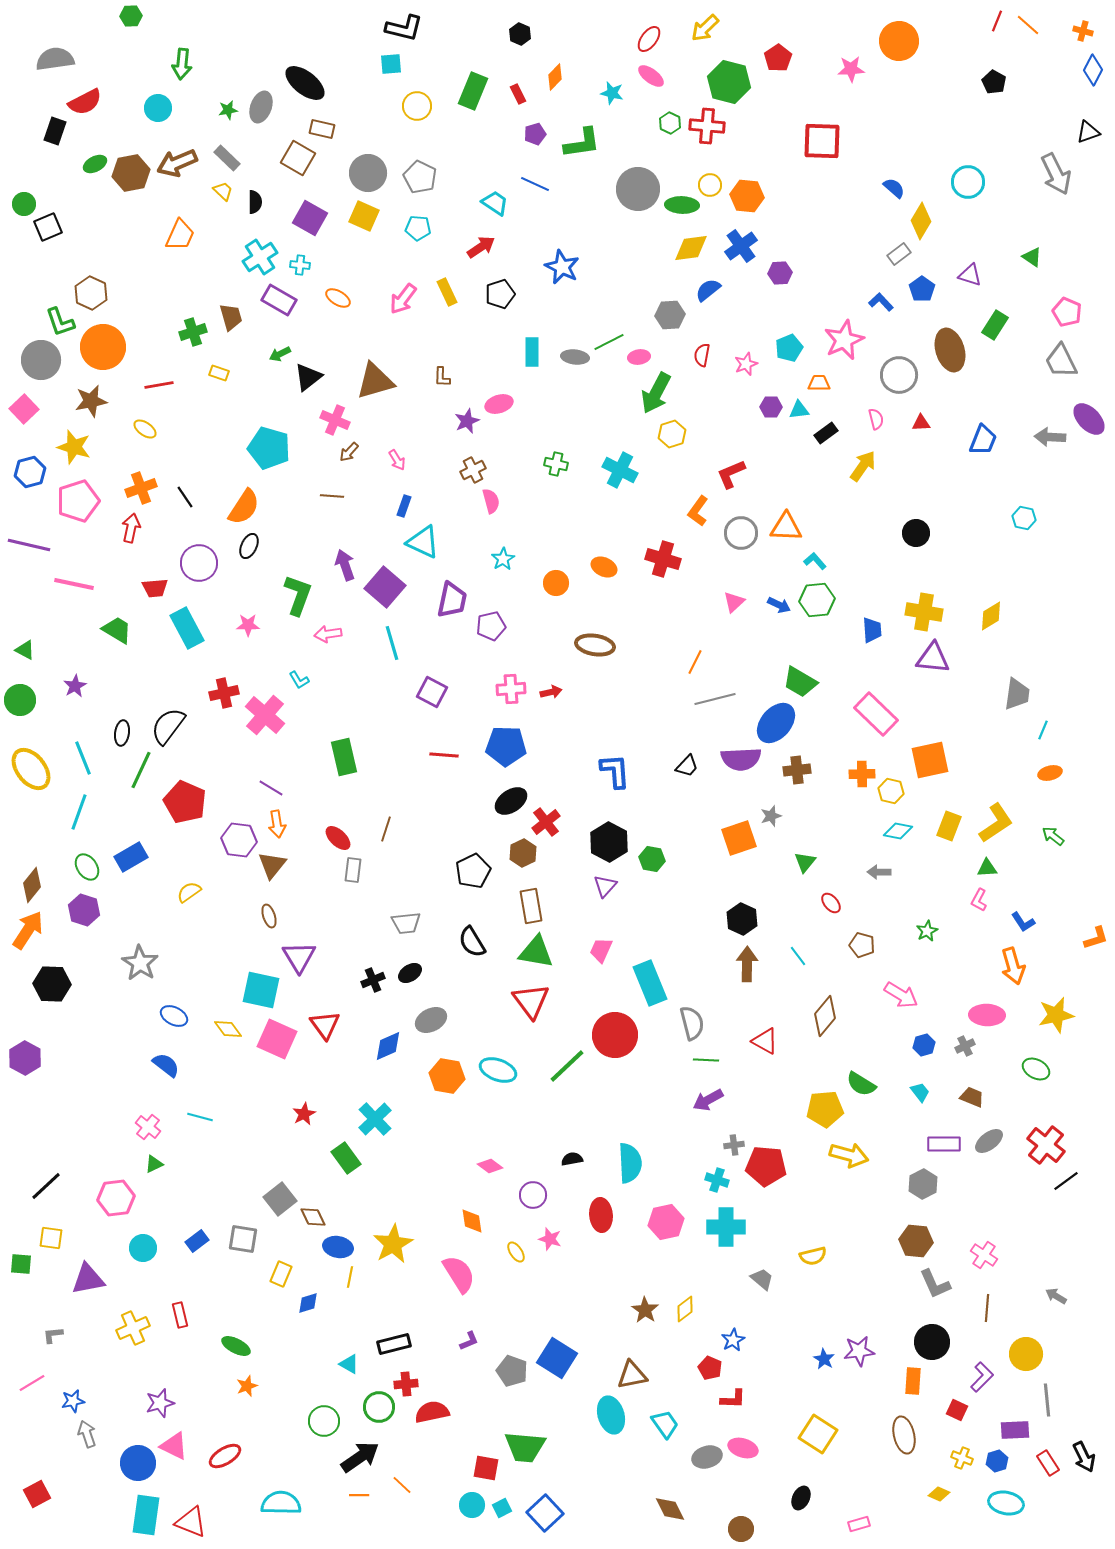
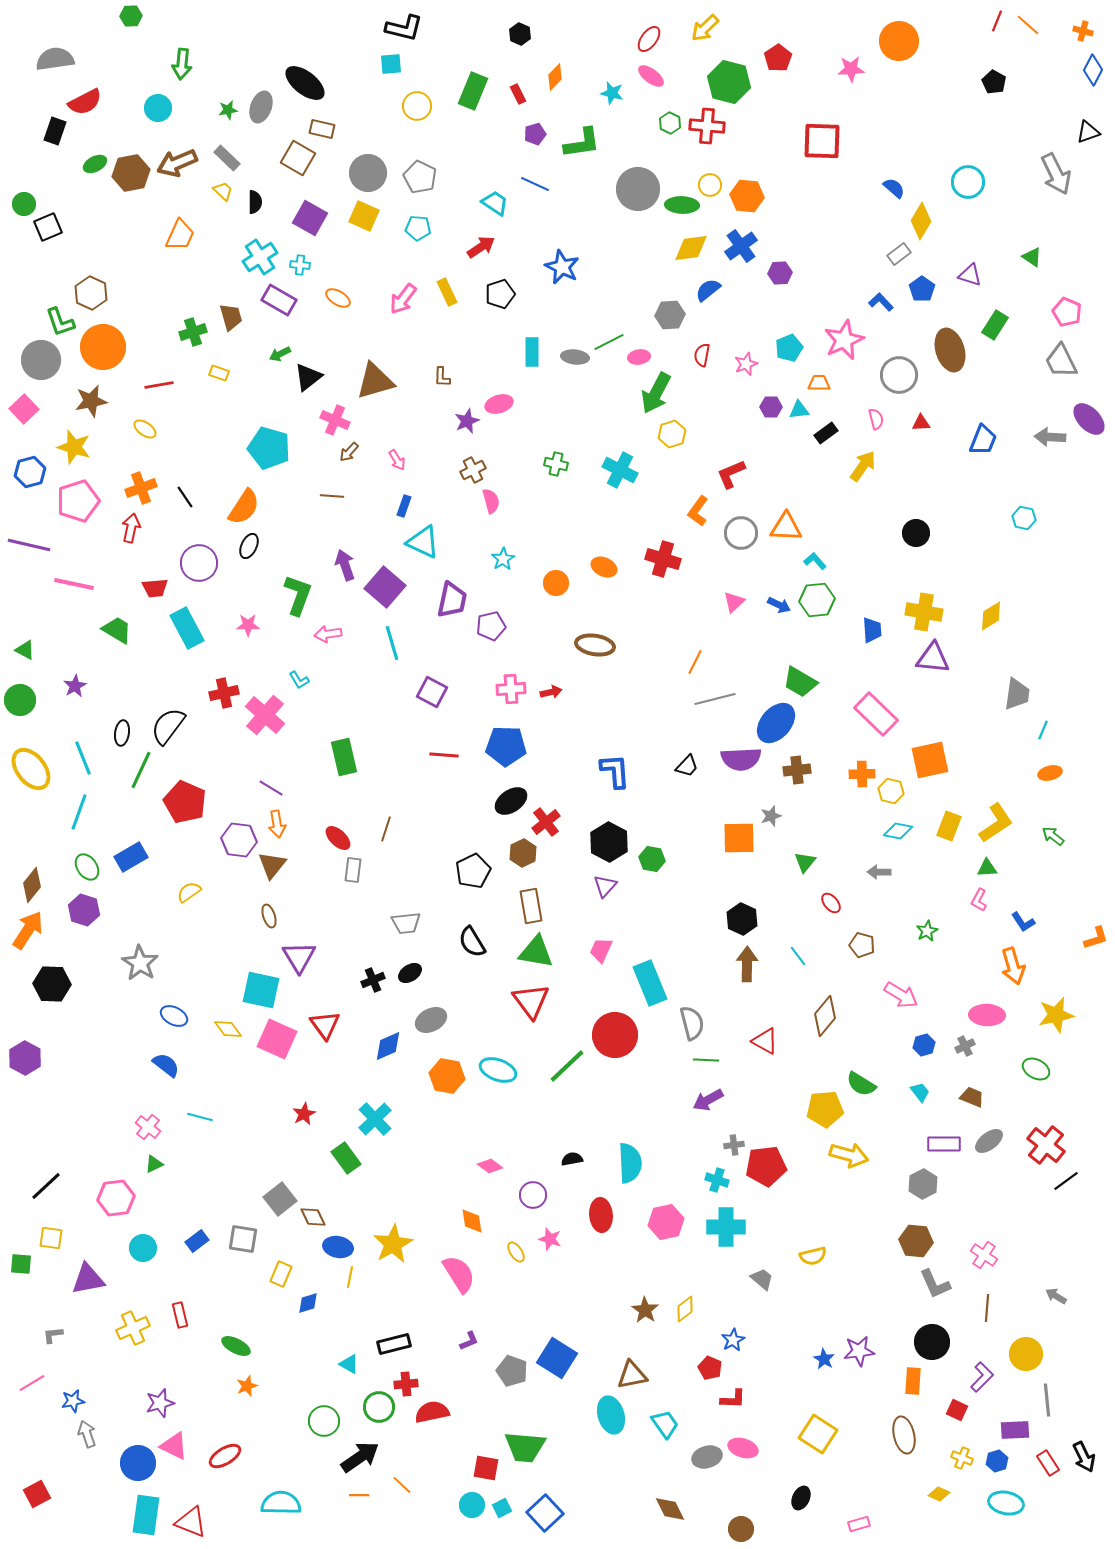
orange square at (739, 838): rotated 18 degrees clockwise
red pentagon at (766, 1166): rotated 12 degrees counterclockwise
